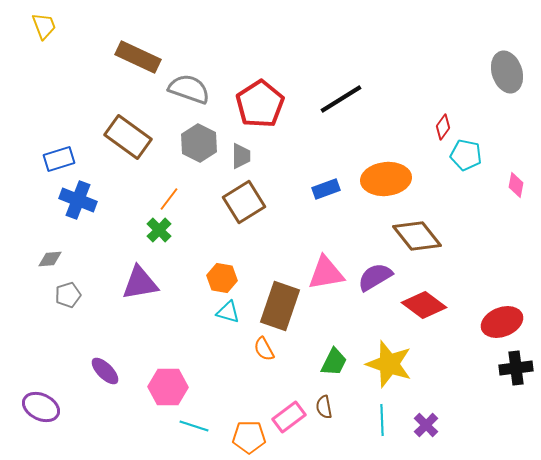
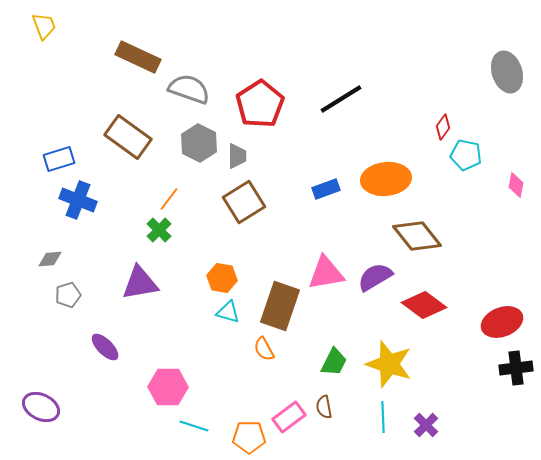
gray trapezoid at (241, 156): moved 4 px left
purple ellipse at (105, 371): moved 24 px up
cyan line at (382, 420): moved 1 px right, 3 px up
